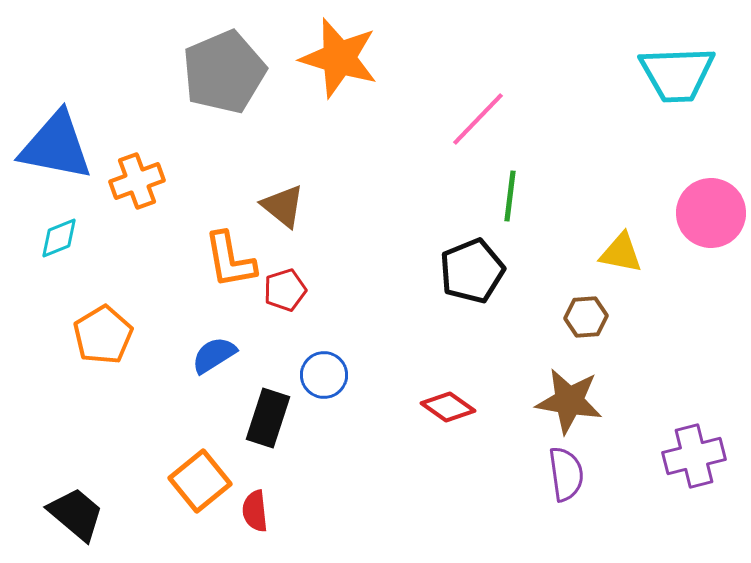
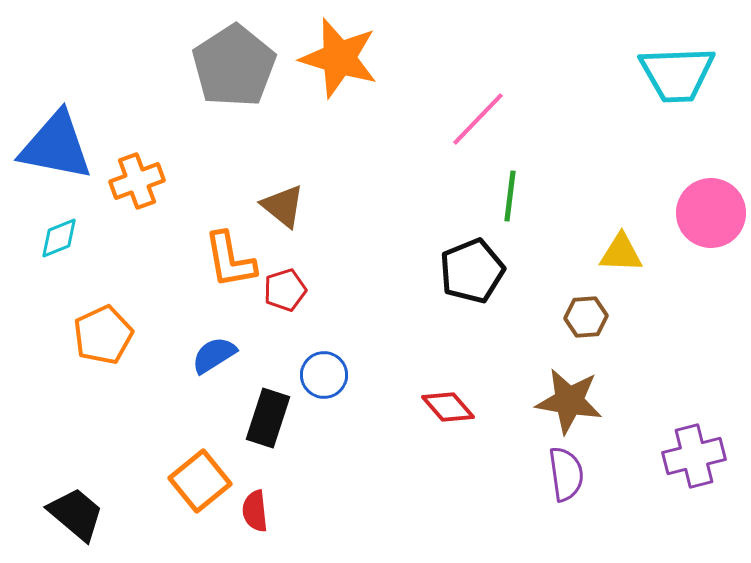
gray pentagon: moved 10 px right, 6 px up; rotated 10 degrees counterclockwise
yellow triangle: rotated 9 degrees counterclockwise
orange pentagon: rotated 6 degrees clockwise
red diamond: rotated 14 degrees clockwise
